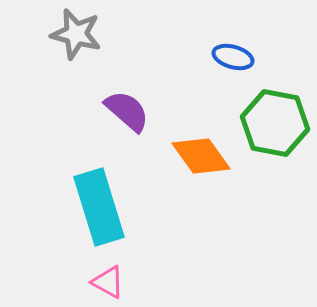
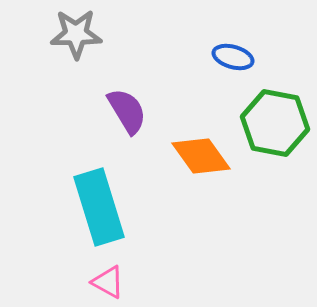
gray star: rotated 15 degrees counterclockwise
purple semicircle: rotated 18 degrees clockwise
